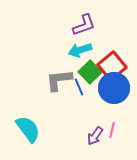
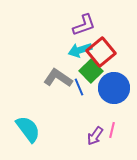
red square: moved 11 px left, 14 px up
green square: moved 1 px right, 1 px up
gray L-shape: moved 1 px left, 2 px up; rotated 40 degrees clockwise
